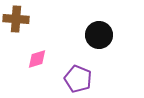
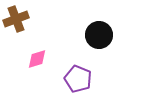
brown cross: rotated 25 degrees counterclockwise
